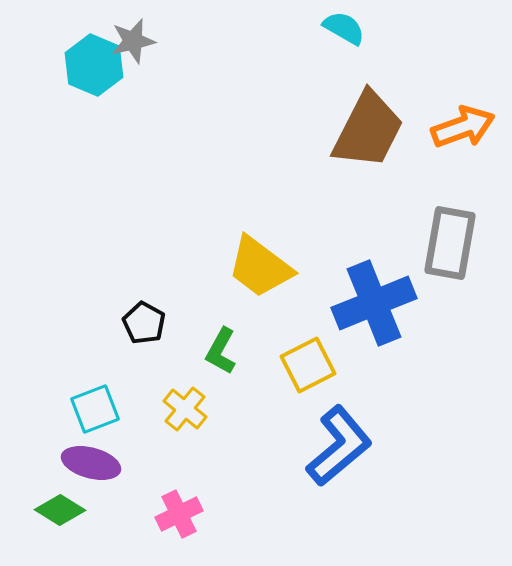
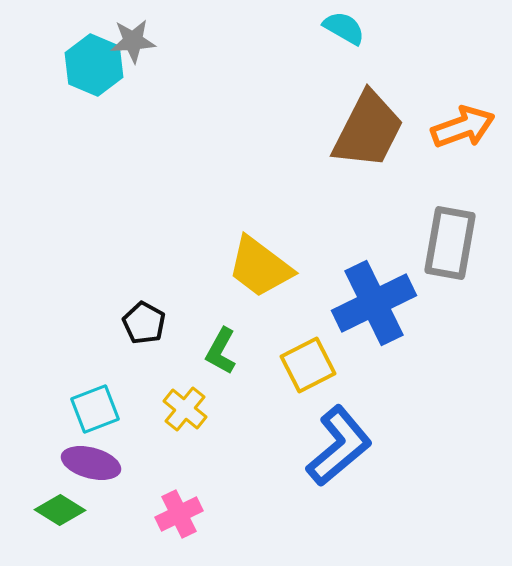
gray star: rotated 9 degrees clockwise
blue cross: rotated 4 degrees counterclockwise
